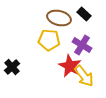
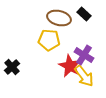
purple cross: moved 2 px right, 10 px down
